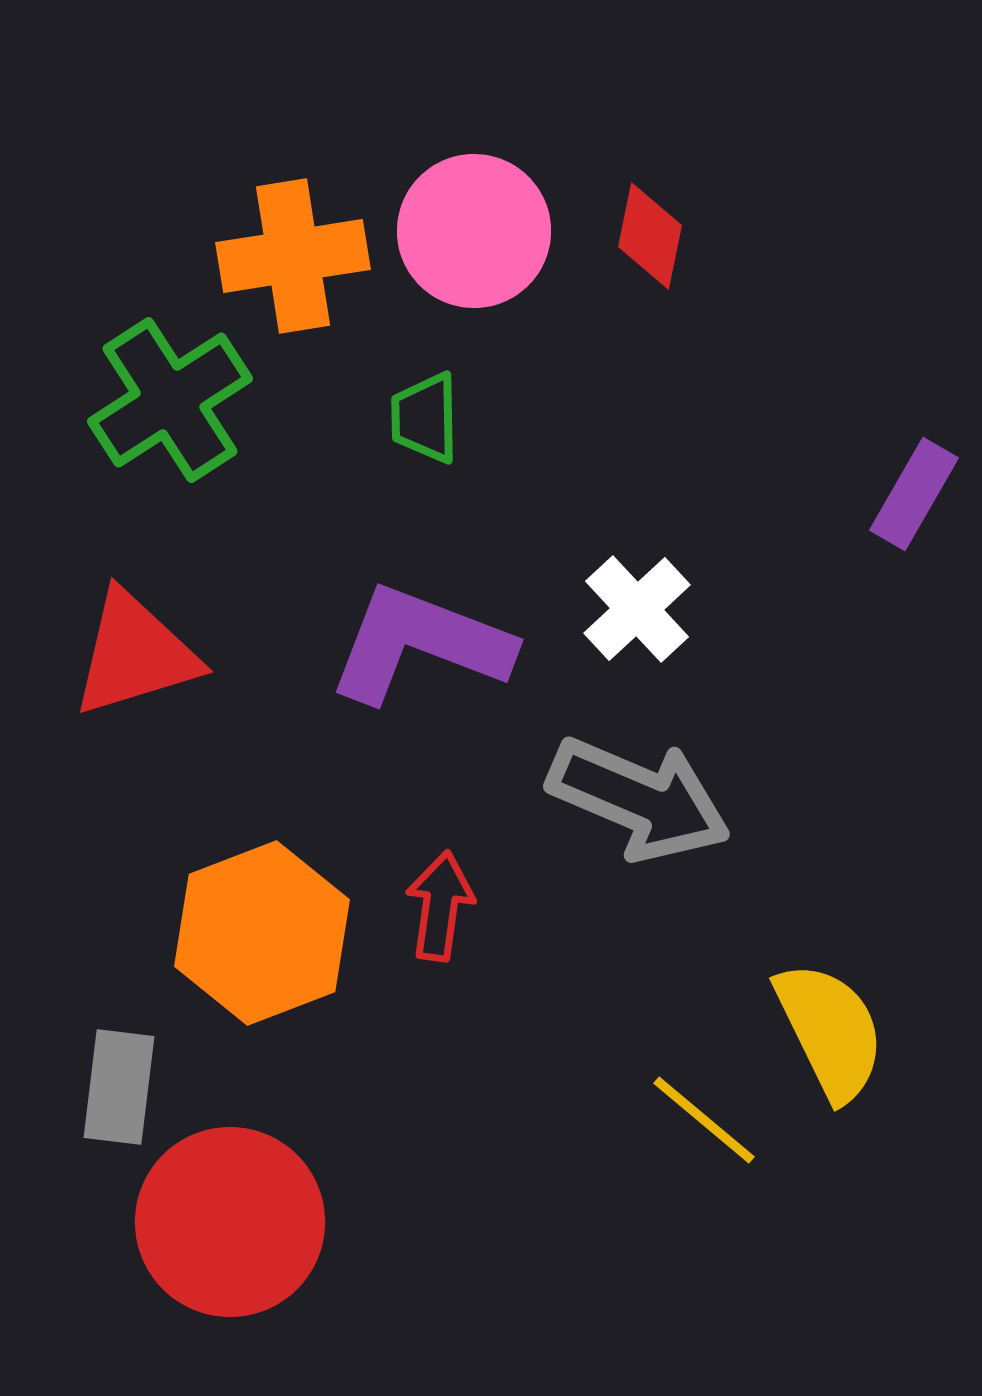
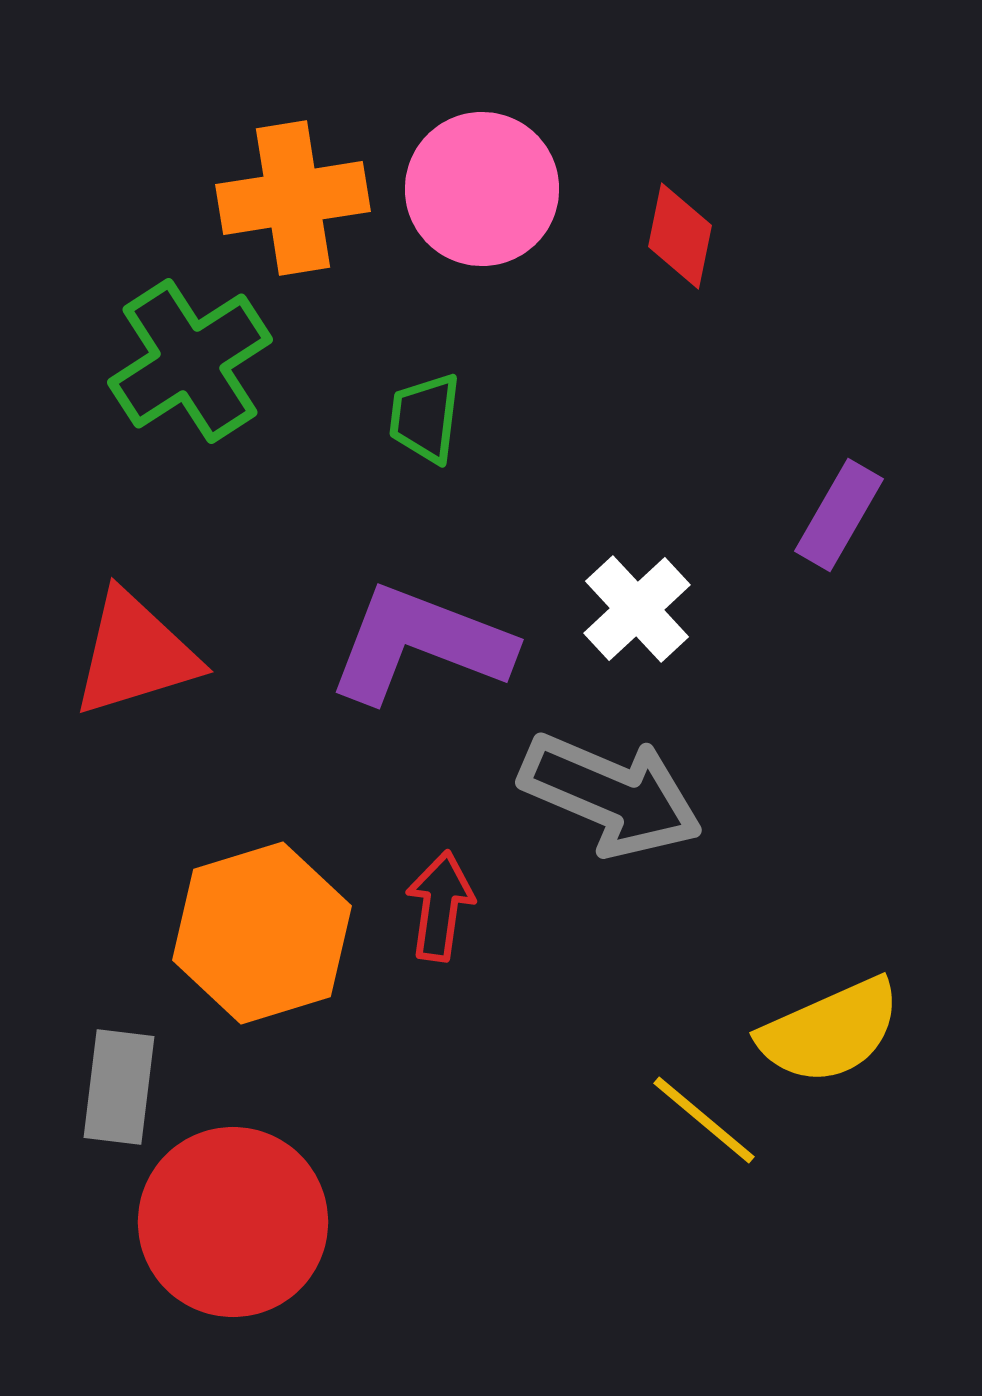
pink circle: moved 8 px right, 42 px up
red diamond: moved 30 px right
orange cross: moved 58 px up
green cross: moved 20 px right, 39 px up
green trapezoid: rotated 8 degrees clockwise
purple rectangle: moved 75 px left, 21 px down
gray arrow: moved 28 px left, 4 px up
orange hexagon: rotated 4 degrees clockwise
yellow semicircle: rotated 92 degrees clockwise
red circle: moved 3 px right
